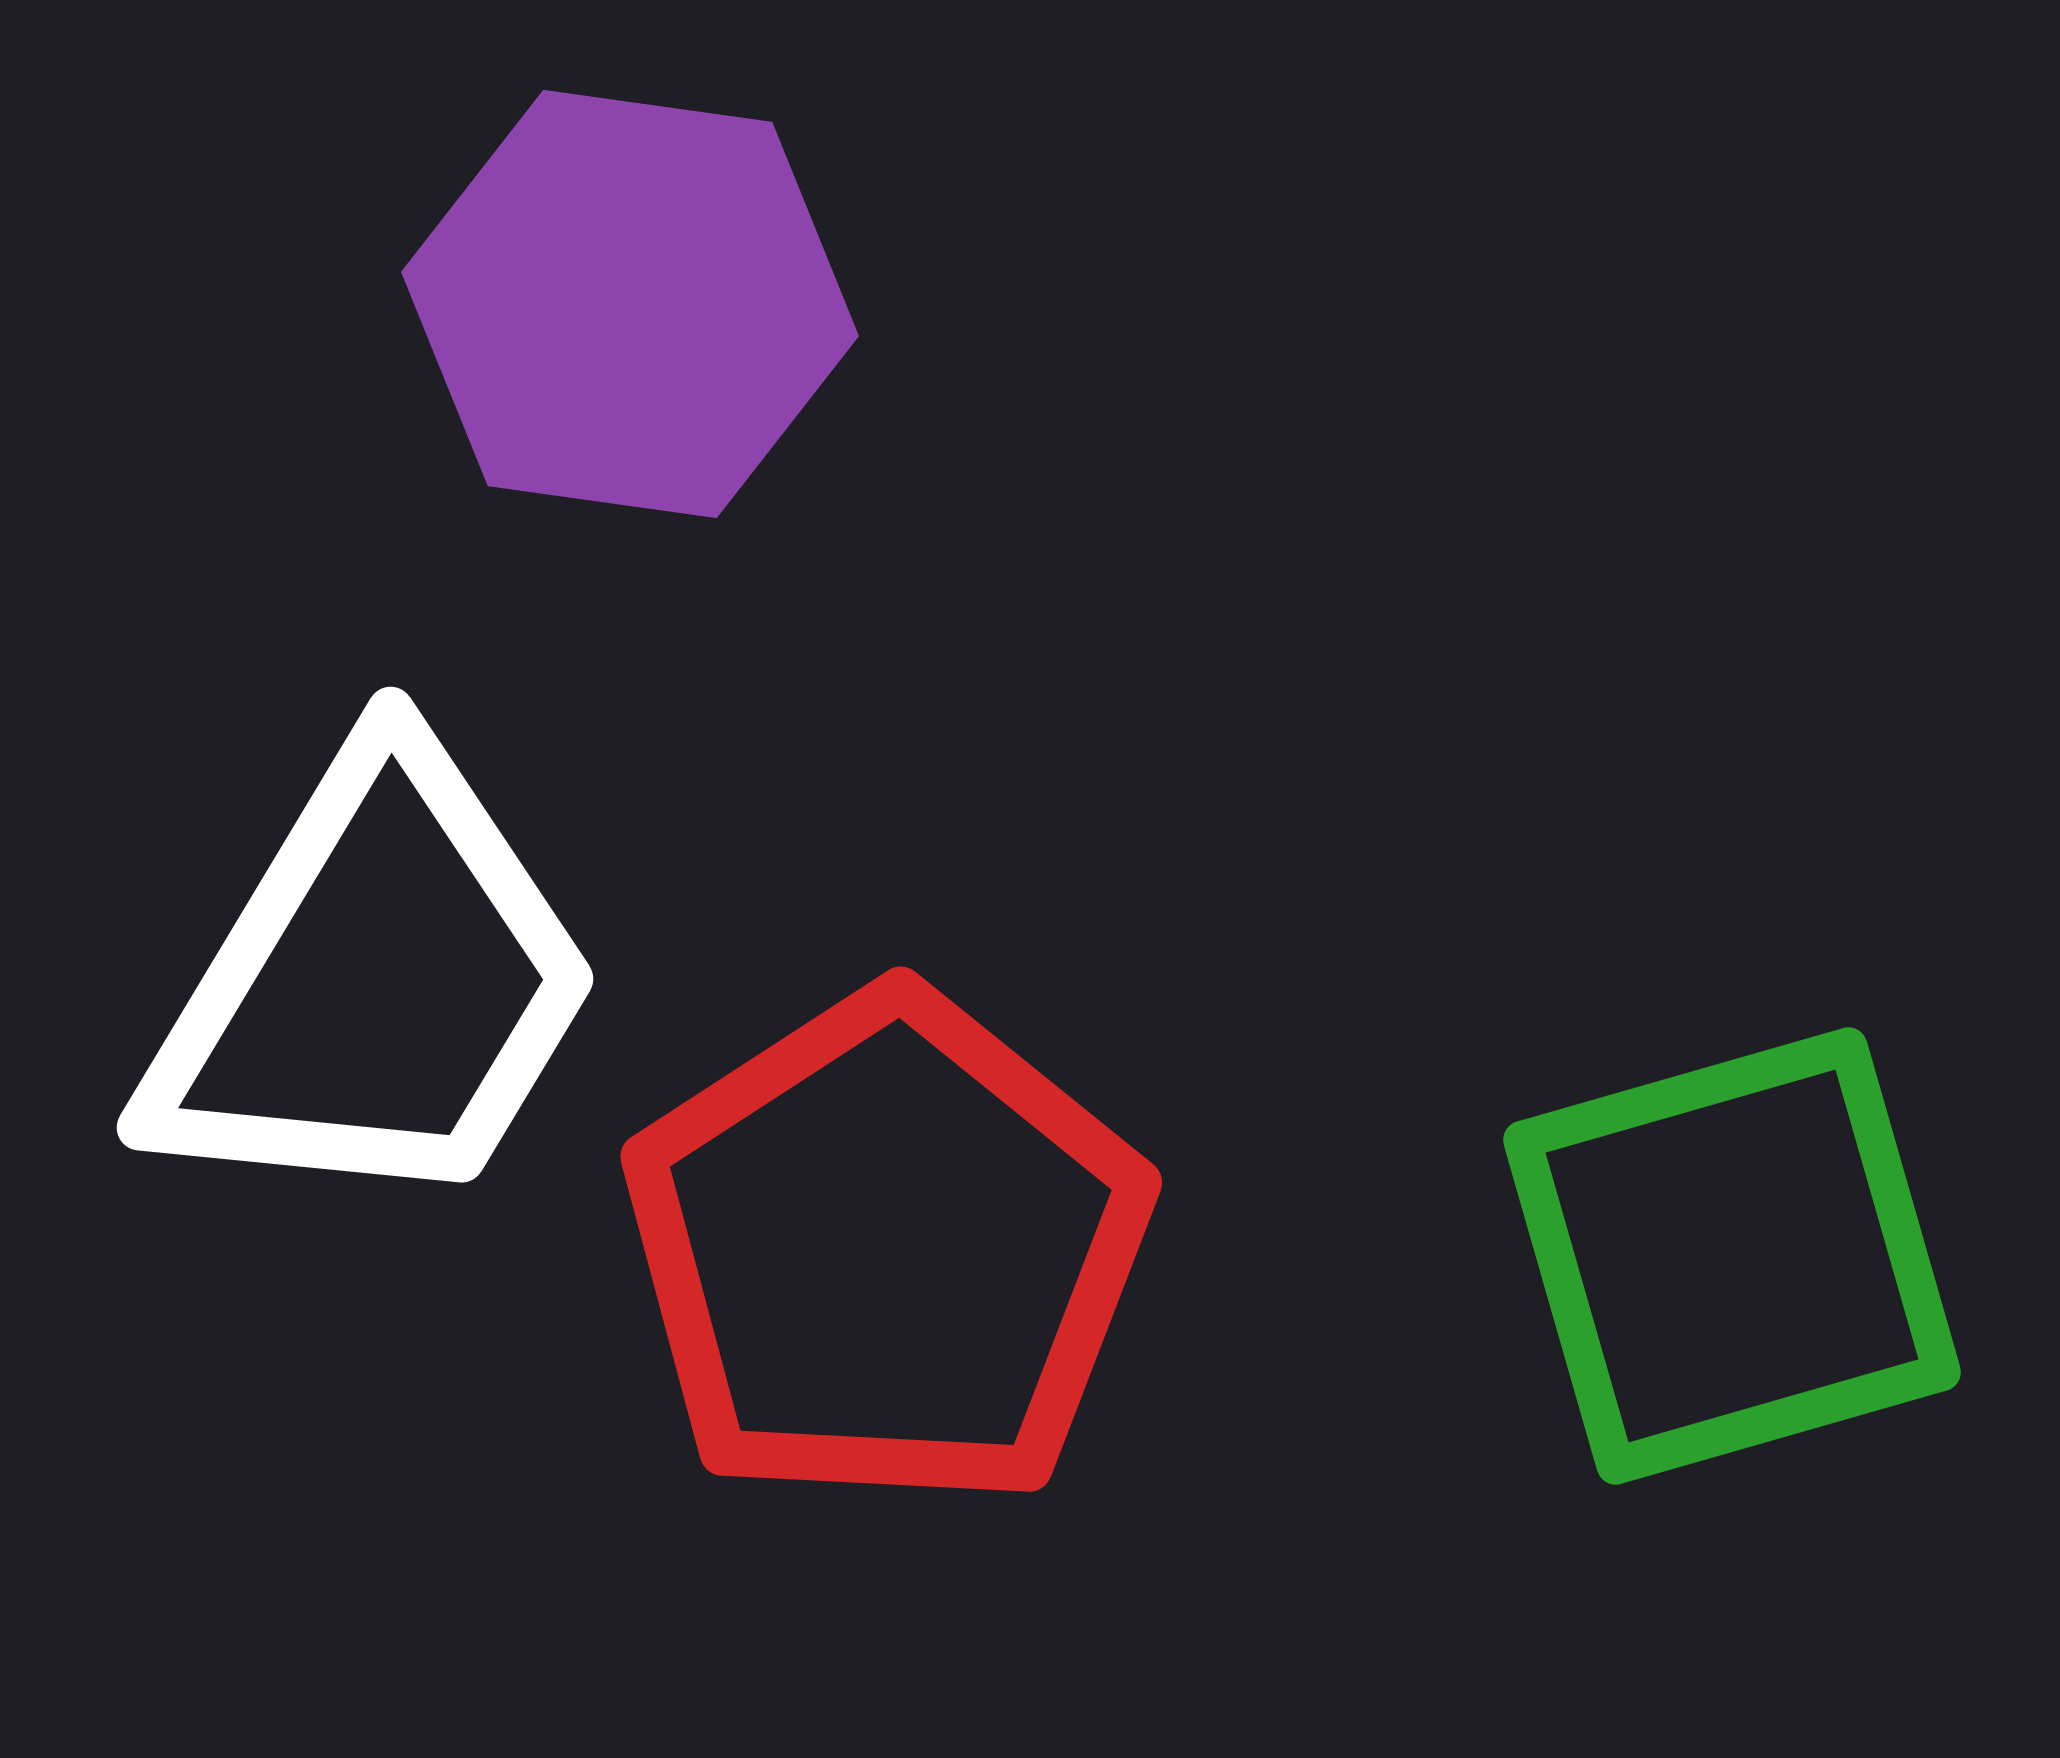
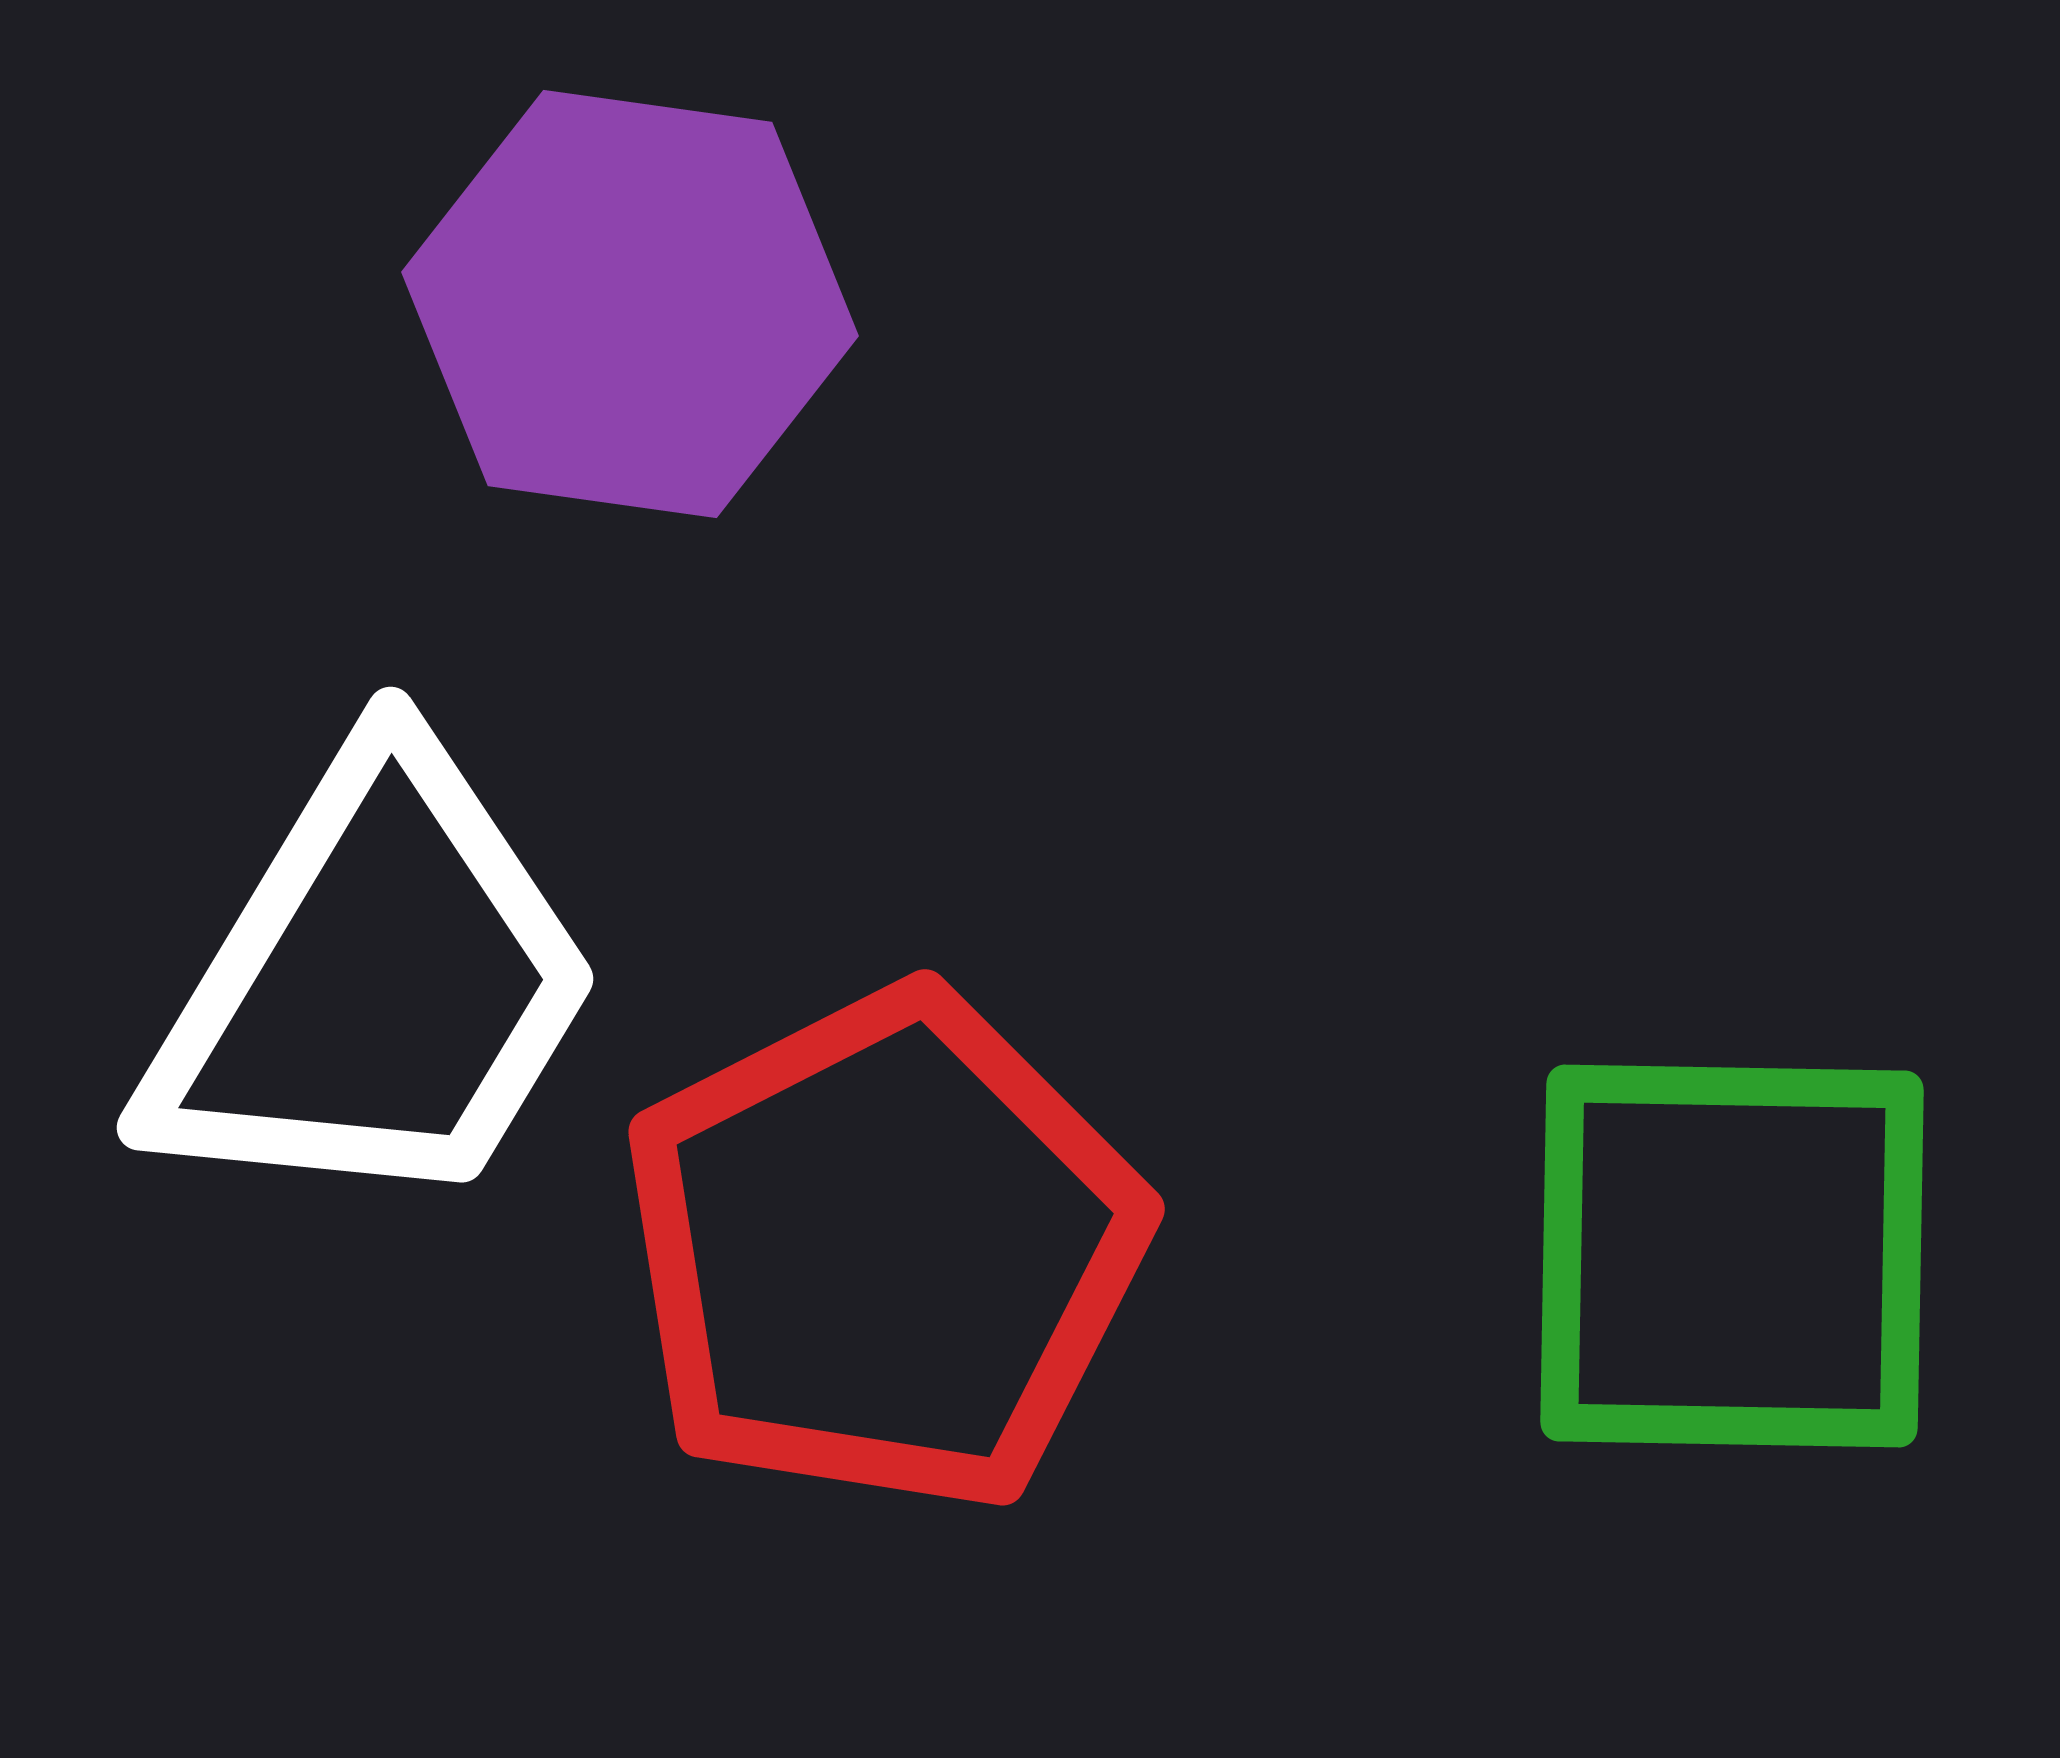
red pentagon: moved 3 px left; rotated 6 degrees clockwise
green square: rotated 17 degrees clockwise
